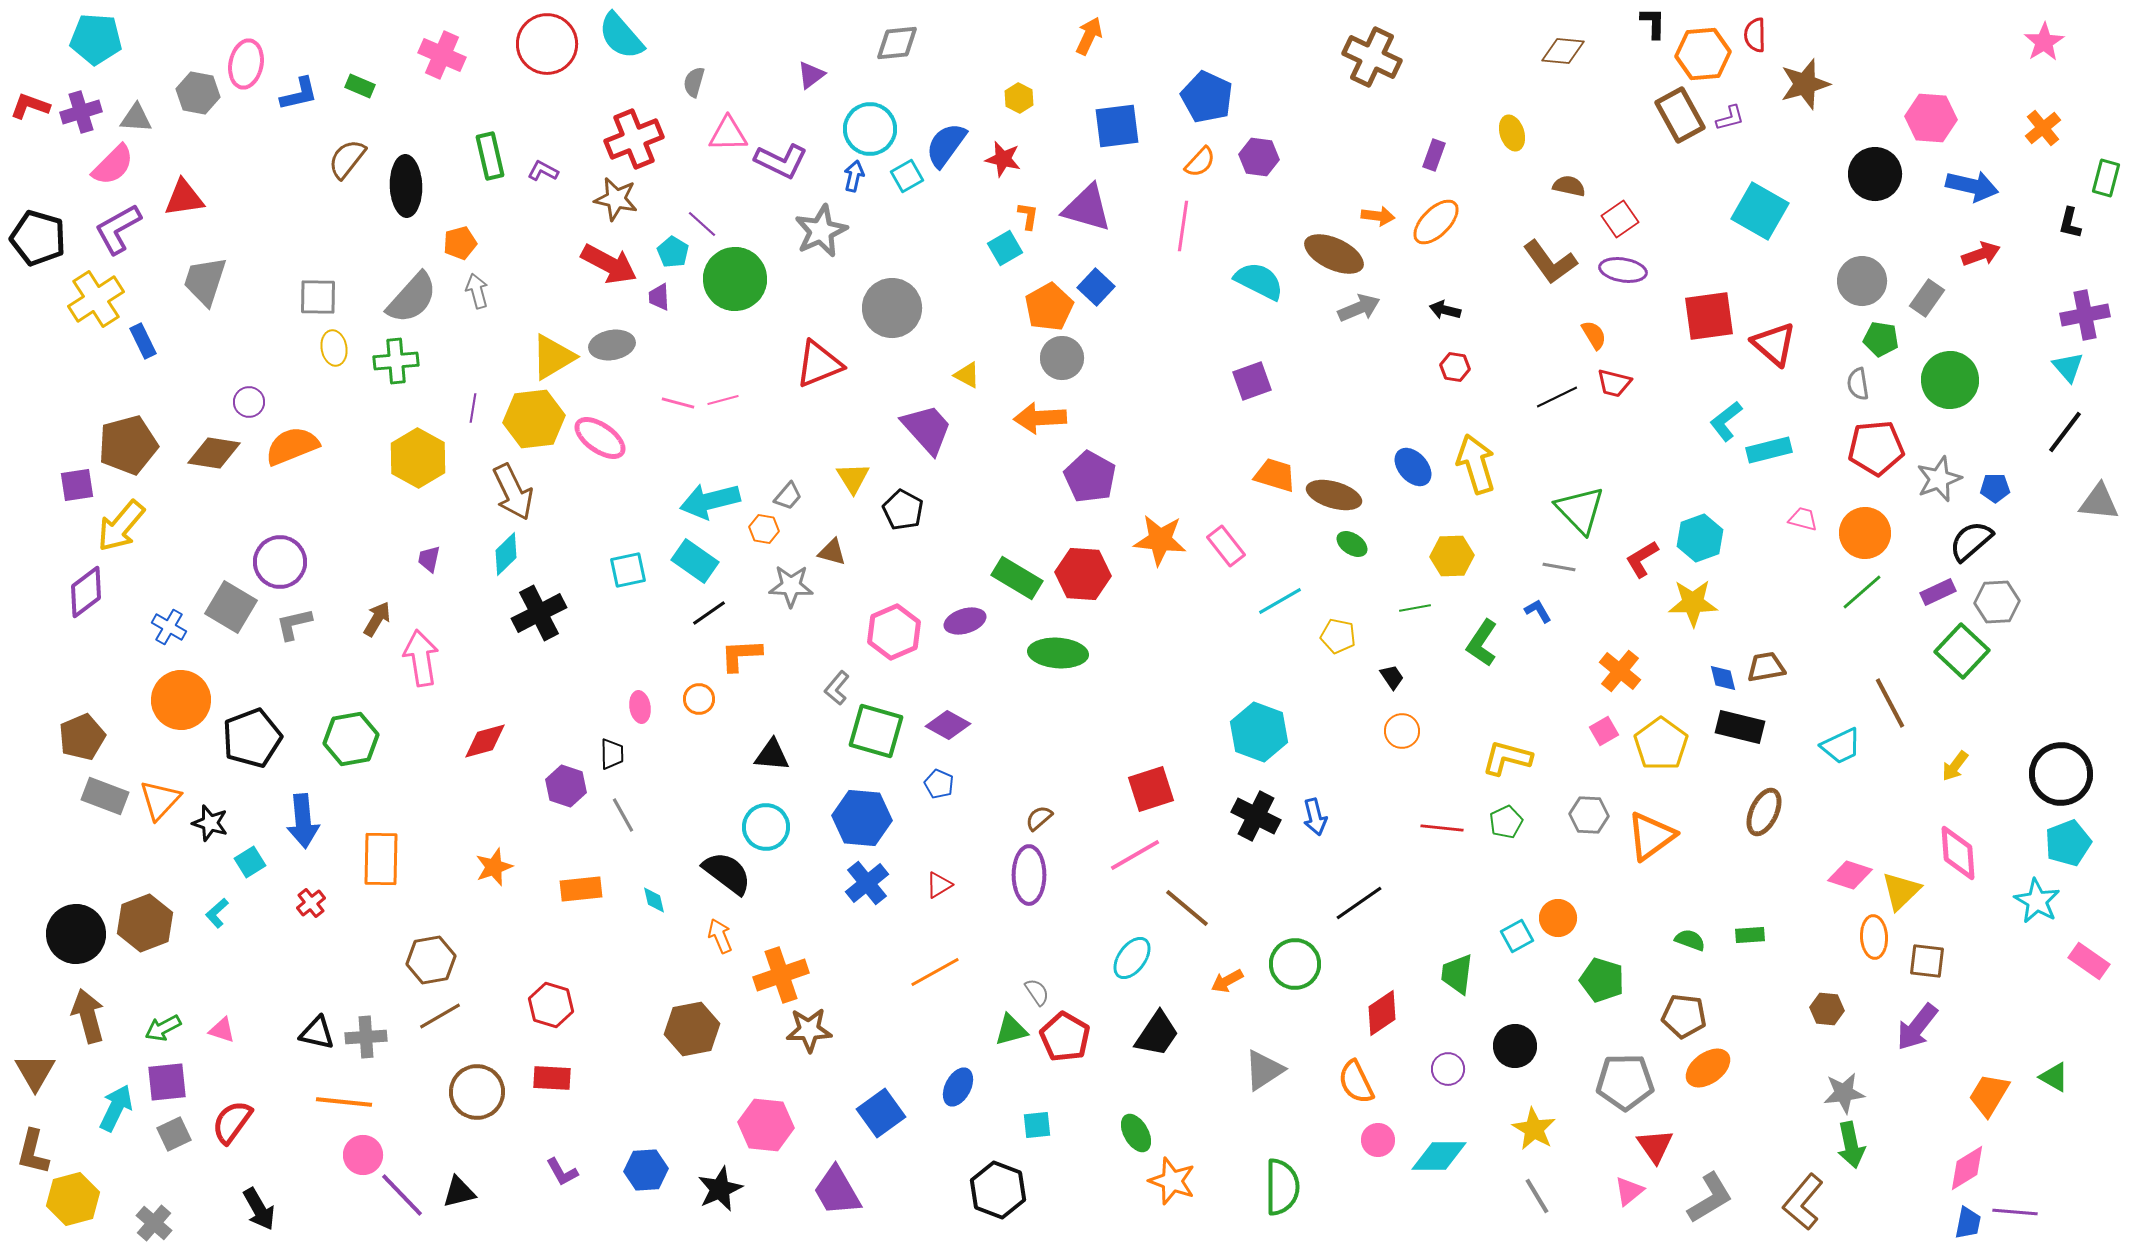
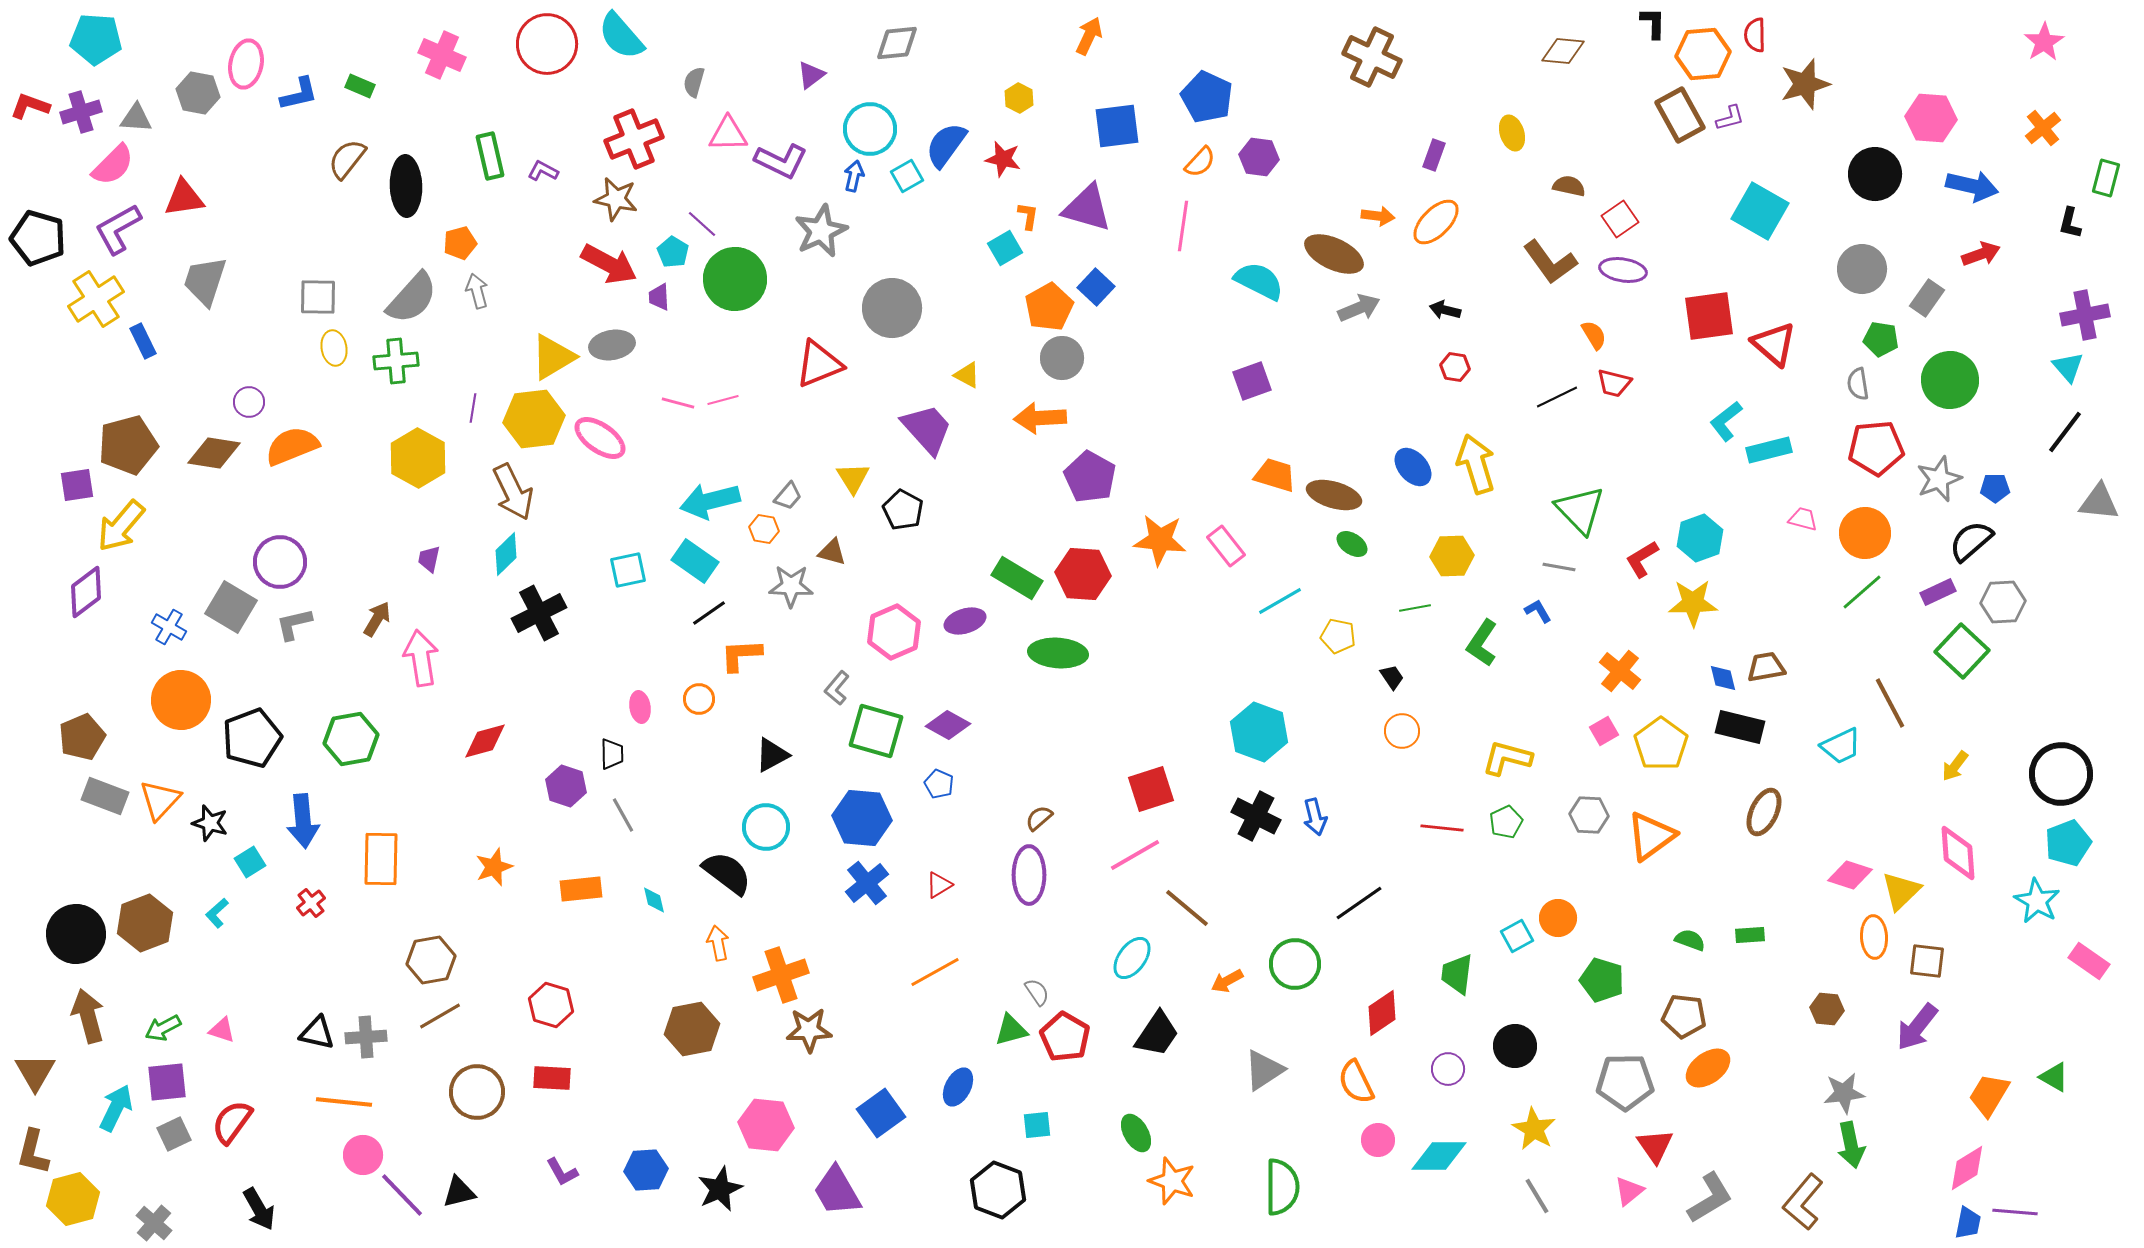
gray circle at (1862, 281): moved 12 px up
gray hexagon at (1997, 602): moved 6 px right
black triangle at (772, 755): rotated 33 degrees counterclockwise
orange arrow at (720, 936): moved 2 px left, 7 px down; rotated 12 degrees clockwise
